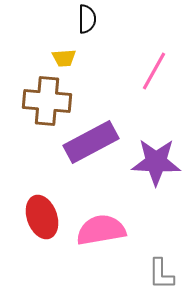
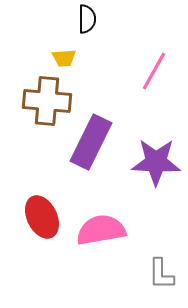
purple rectangle: rotated 36 degrees counterclockwise
red ellipse: rotated 6 degrees counterclockwise
